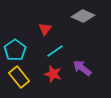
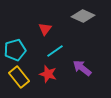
cyan pentagon: rotated 20 degrees clockwise
red star: moved 5 px left
